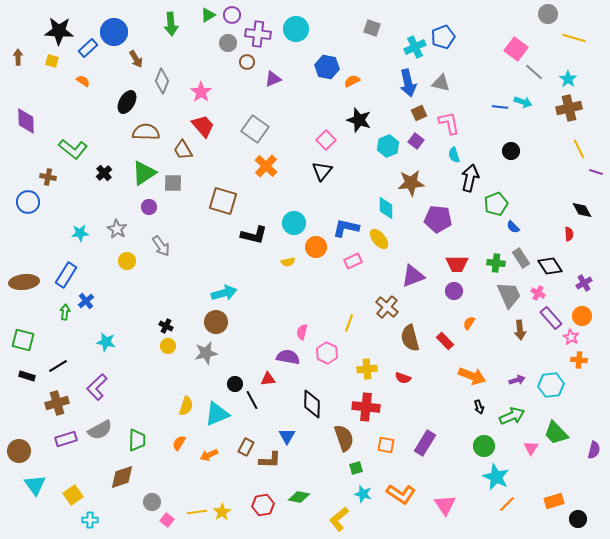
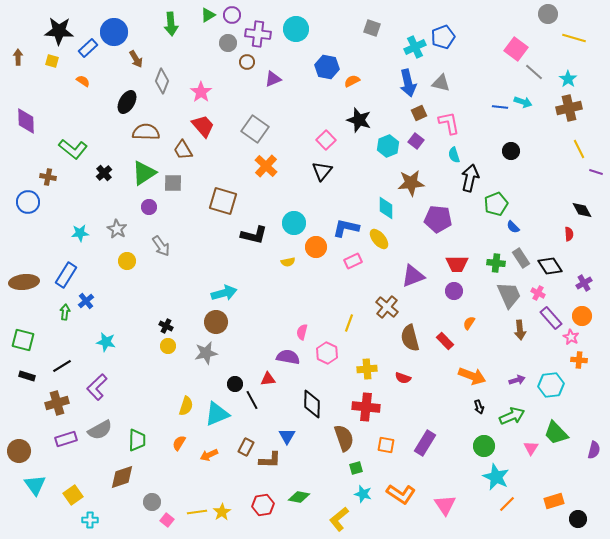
black line at (58, 366): moved 4 px right
